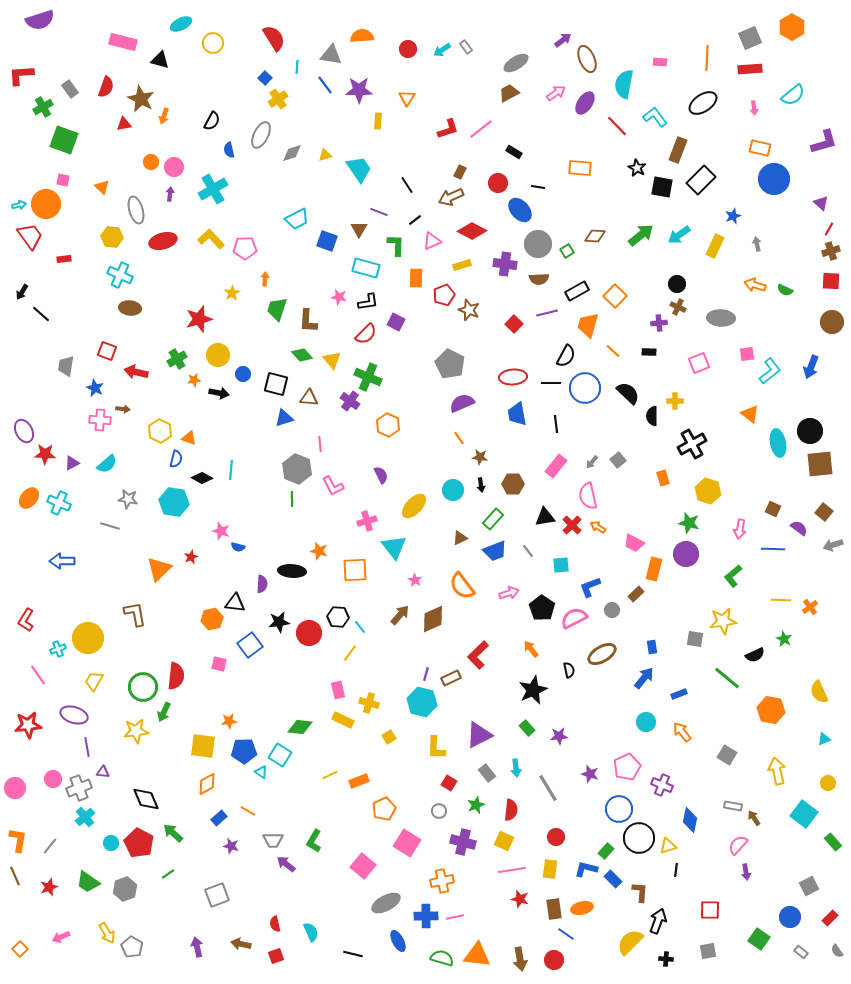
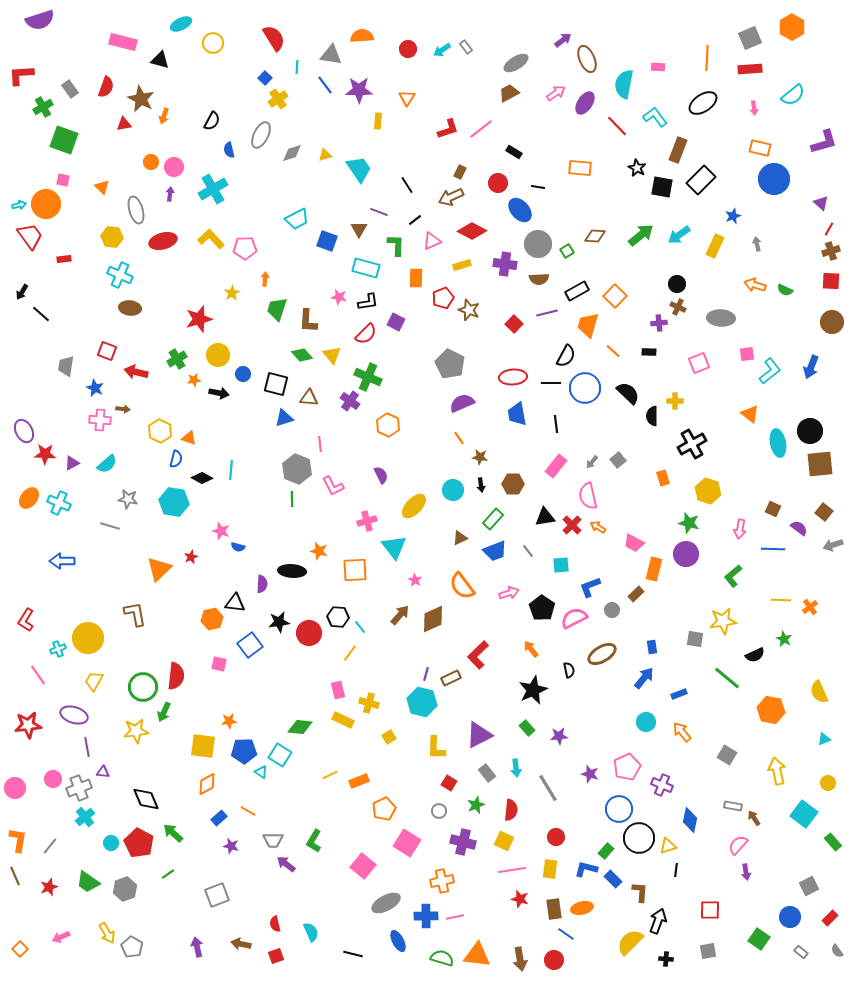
pink rectangle at (660, 62): moved 2 px left, 5 px down
red pentagon at (444, 295): moved 1 px left, 3 px down
yellow triangle at (332, 360): moved 5 px up
